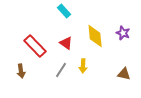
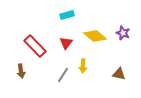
cyan rectangle: moved 3 px right, 4 px down; rotated 64 degrees counterclockwise
yellow diamond: rotated 45 degrees counterclockwise
red triangle: rotated 32 degrees clockwise
gray line: moved 2 px right, 5 px down
brown triangle: moved 5 px left
